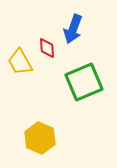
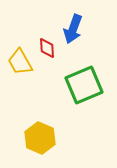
green square: moved 3 px down
